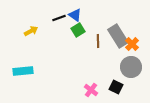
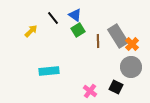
black line: moved 6 px left; rotated 72 degrees clockwise
yellow arrow: rotated 16 degrees counterclockwise
cyan rectangle: moved 26 px right
pink cross: moved 1 px left, 1 px down
